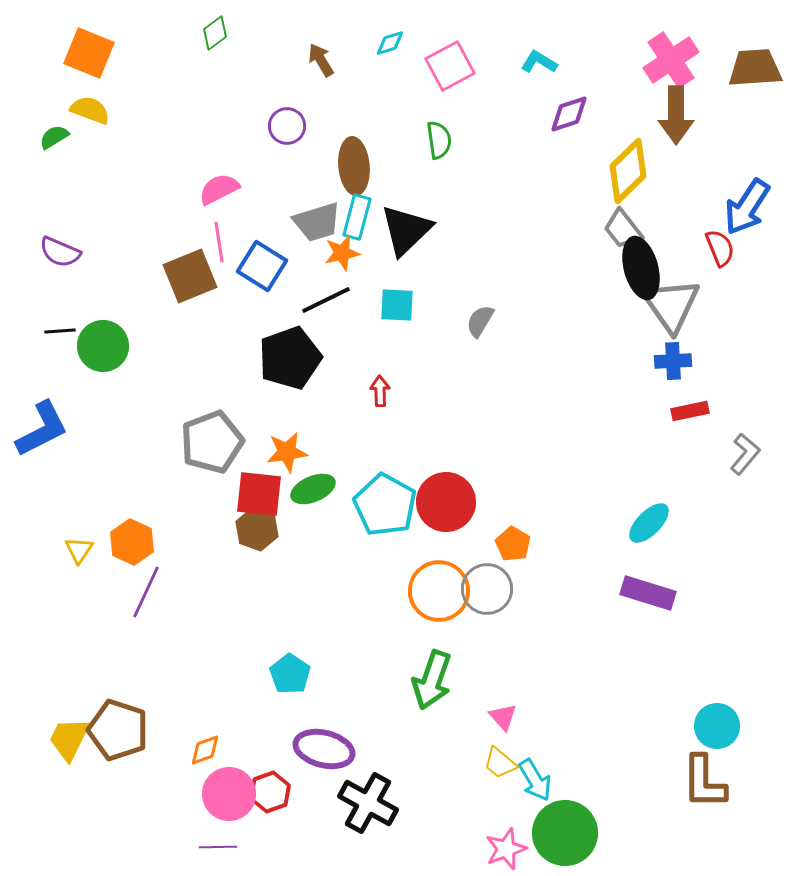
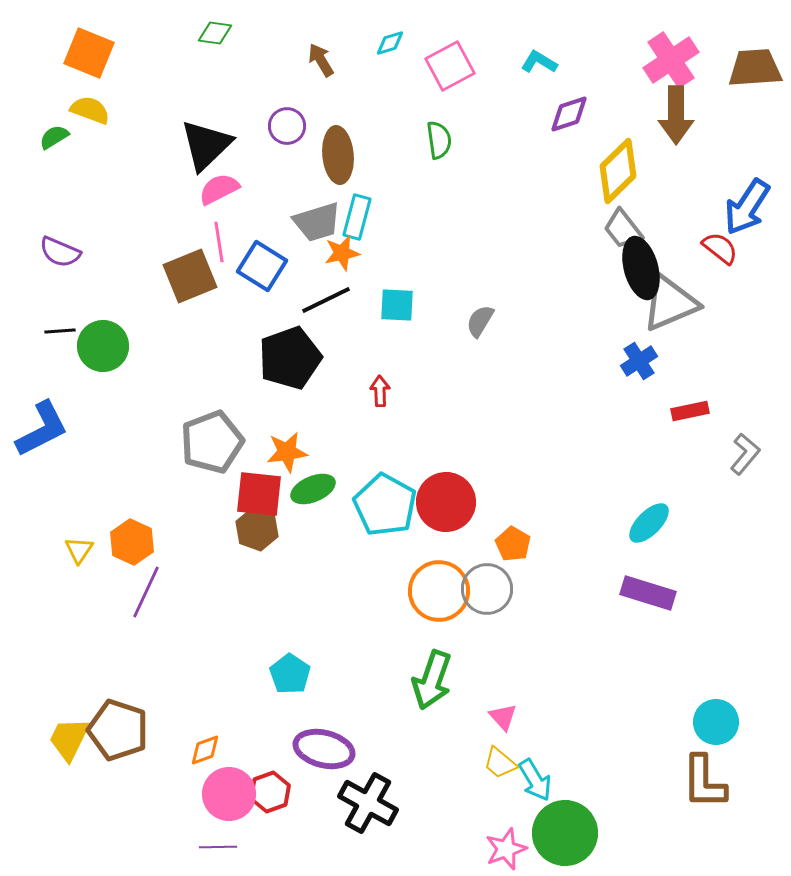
green diamond at (215, 33): rotated 44 degrees clockwise
brown ellipse at (354, 166): moved 16 px left, 11 px up
yellow diamond at (628, 171): moved 10 px left
black triangle at (406, 230): moved 200 px left, 85 px up
red semicircle at (720, 248): rotated 30 degrees counterclockwise
gray triangle at (671, 305): moved 1 px left, 2 px up; rotated 42 degrees clockwise
blue cross at (673, 361): moved 34 px left; rotated 30 degrees counterclockwise
cyan circle at (717, 726): moved 1 px left, 4 px up
